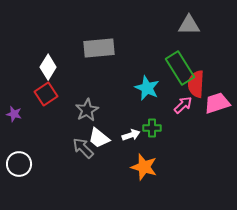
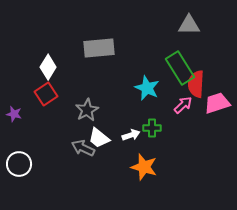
gray arrow: rotated 20 degrees counterclockwise
